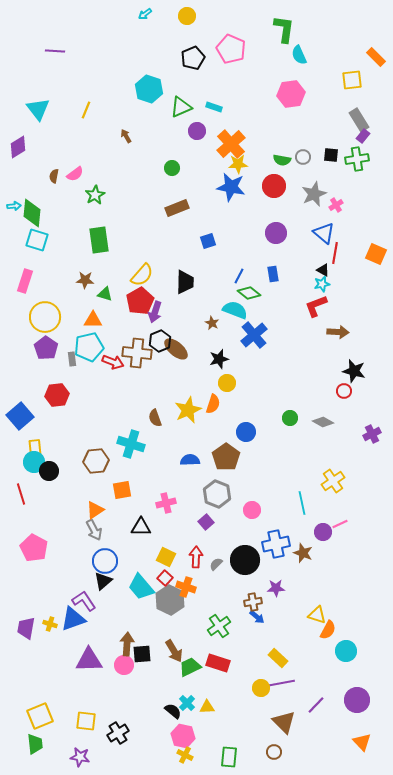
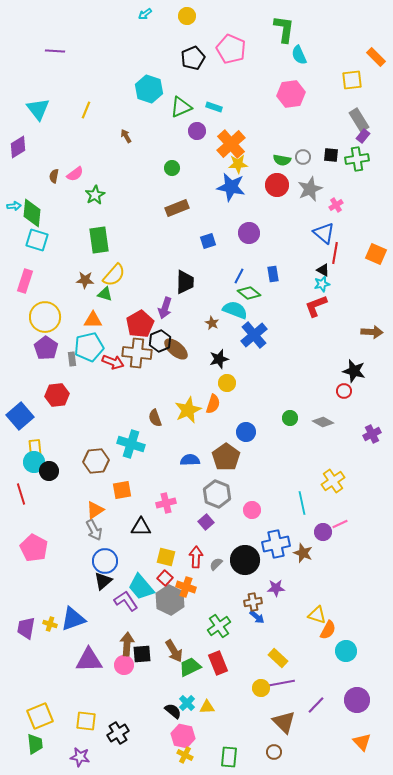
red circle at (274, 186): moved 3 px right, 1 px up
gray star at (314, 194): moved 4 px left, 5 px up
purple circle at (276, 233): moved 27 px left
yellow semicircle at (142, 275): moved 28 px left
red pentagon at (140, 301): moved 23 px down
purple arrow at (155, 312): moved 10 px right, 4 px up
brown arrow at (338, 332): moved 34 px right
yellow square at (166, 557): rotated 12 degrees counterclockwise
purple L-shape at (84, 601): moved 42 px right
red rectangle at (218, 663): rotated 50 degrees clockwise
